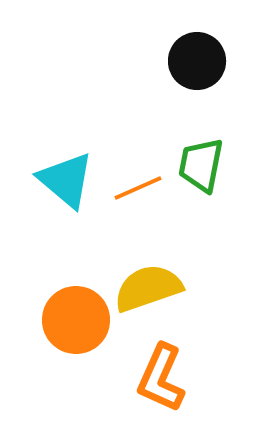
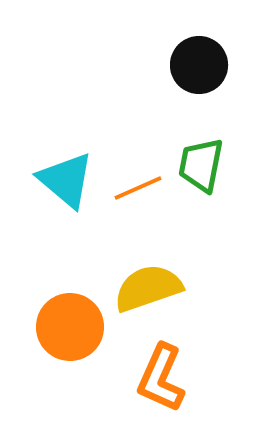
black circle: moved 2 px right, 4 px down
orange circle: moved 6 px left, 7 px down
